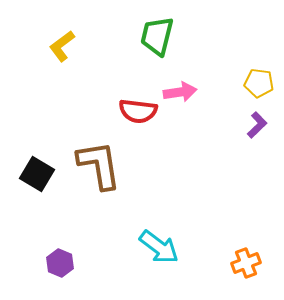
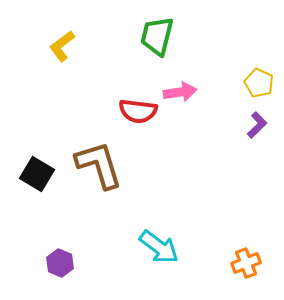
yellow pentagon: rotated 16 degrees clockwise
brown L-shape: rotated 8 degrees counterclockwise
